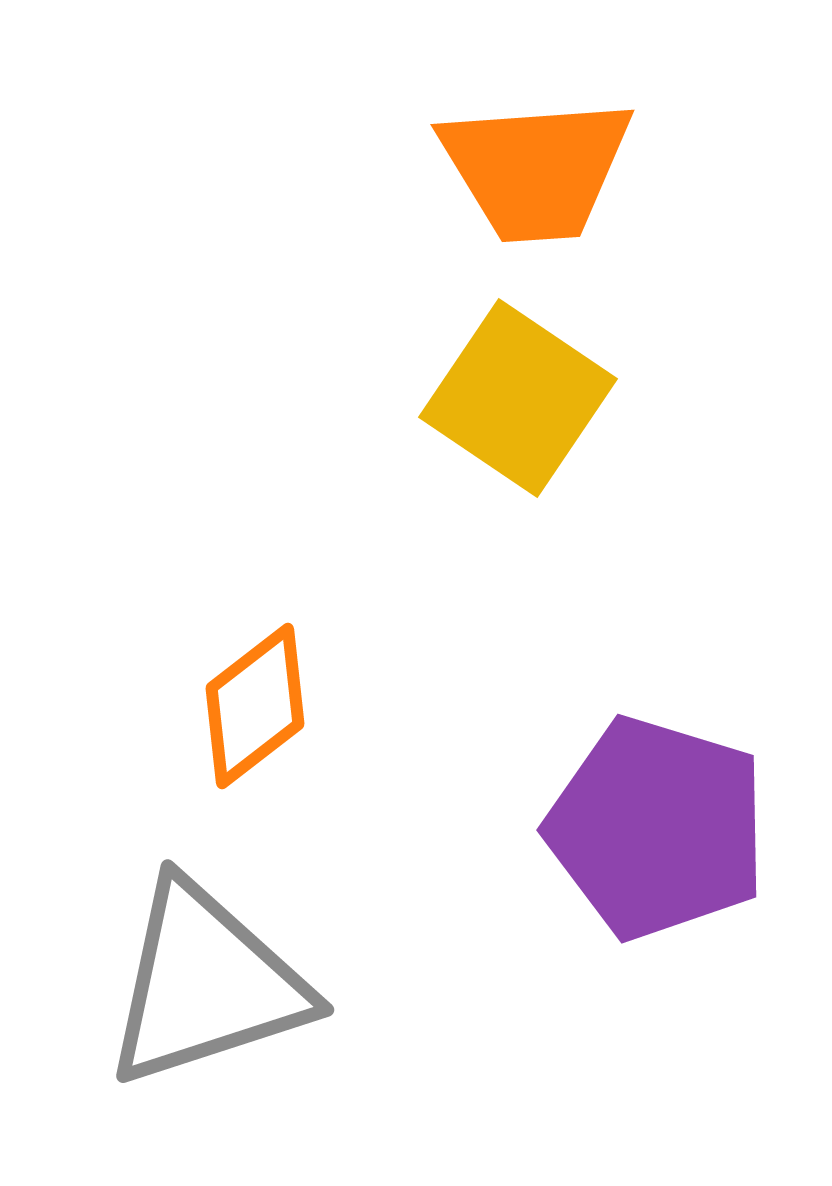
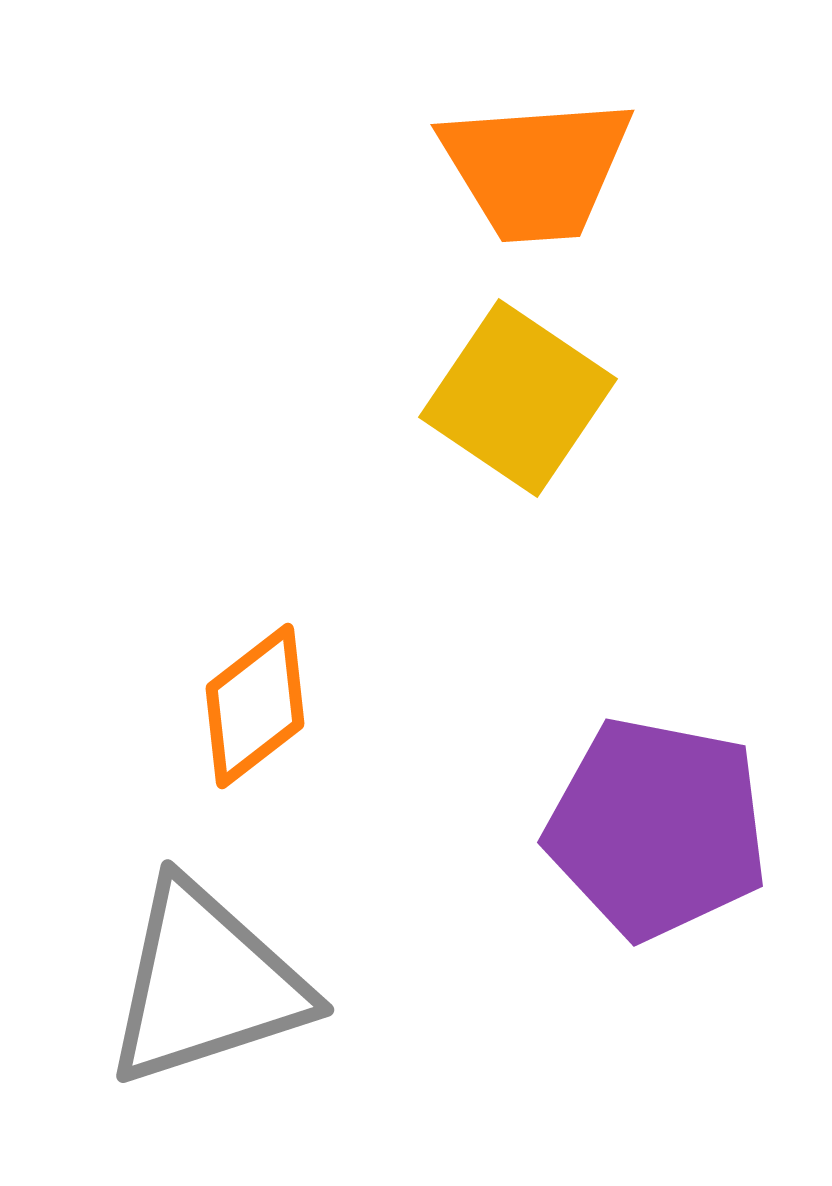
purple pentagon: rotated 6 degrees counterclockwise
